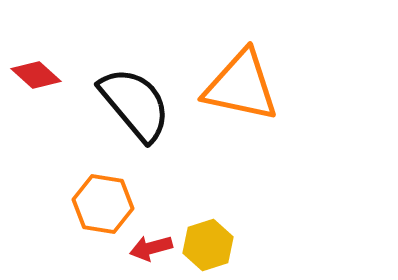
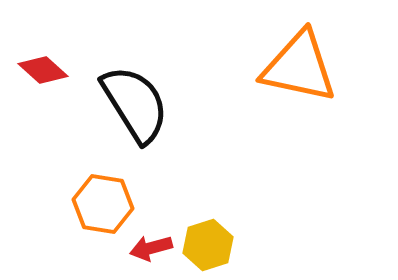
red diamond: moved 7 px right, 5 px up
orange triangle: moved 58 px right, 19 px up
black semicircle: rotated 8 degrees clockwise
